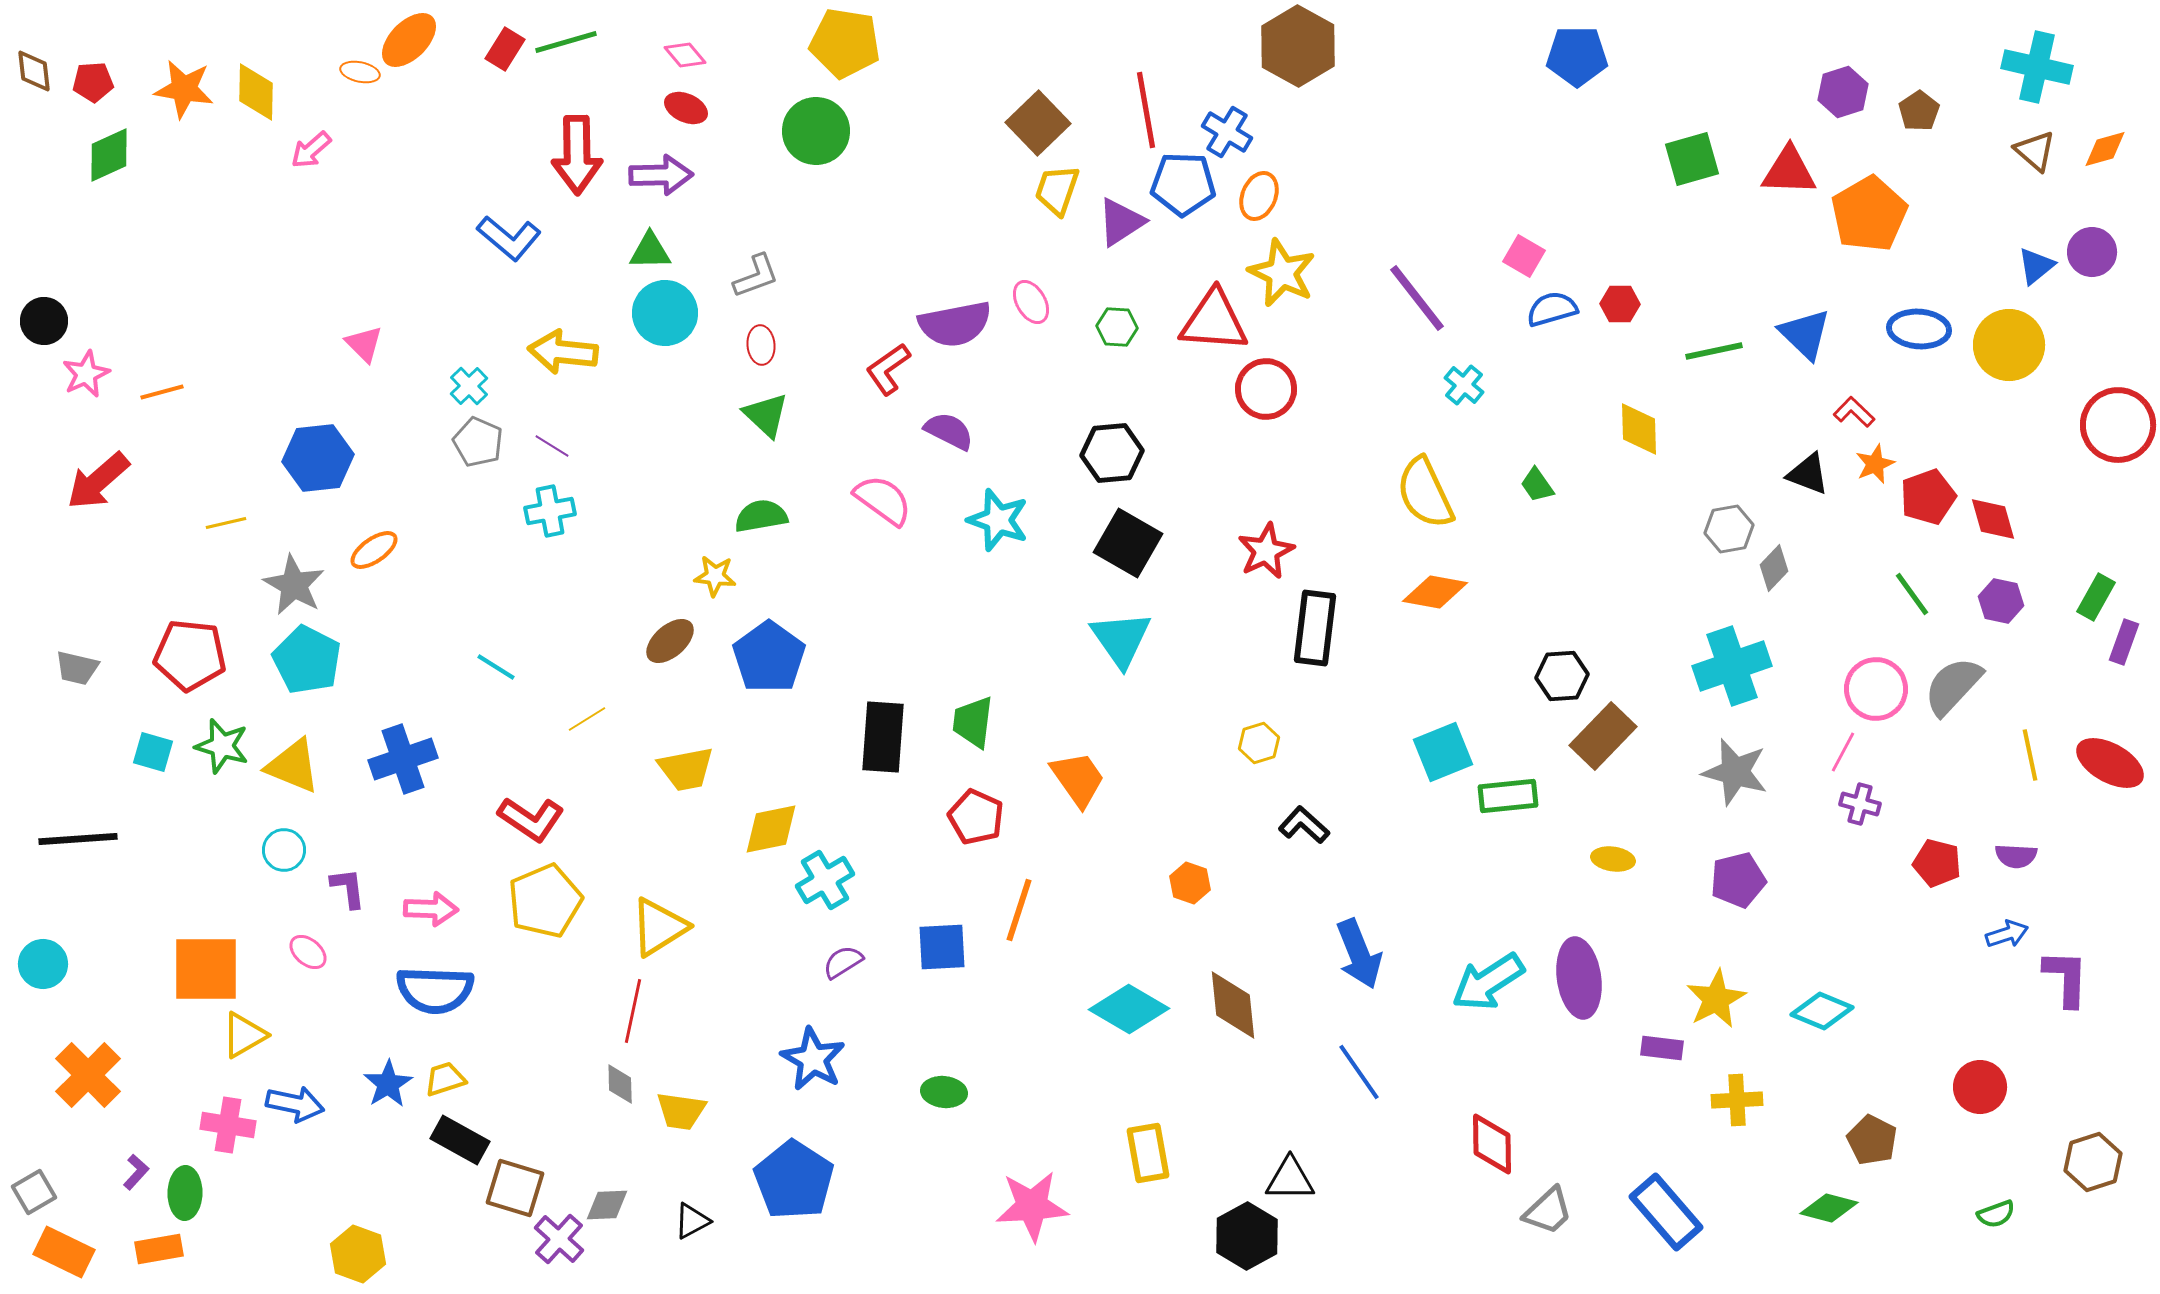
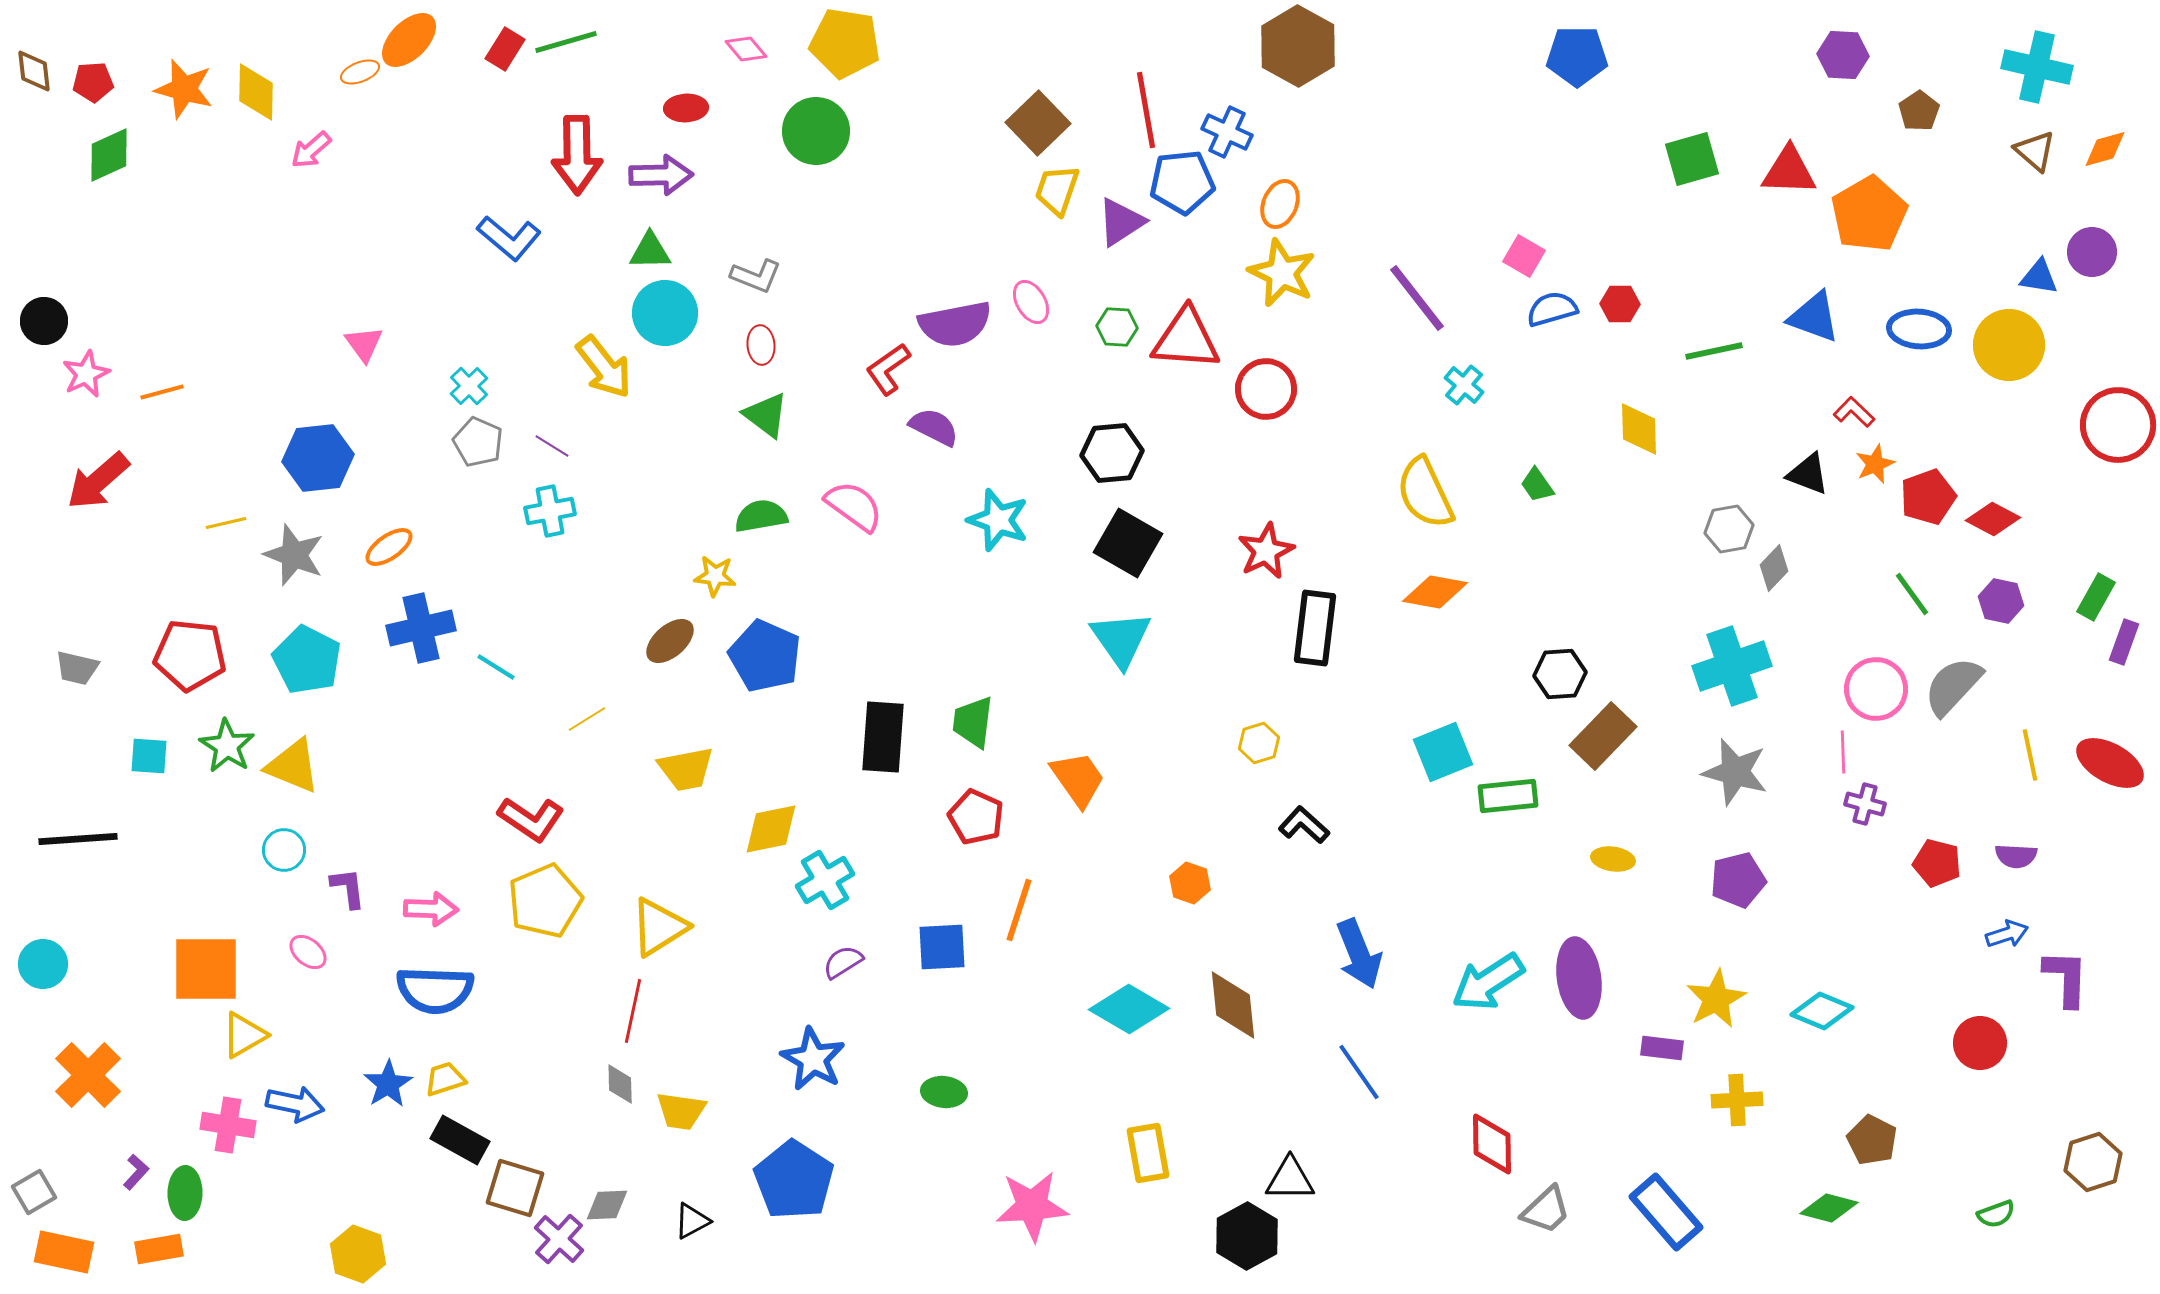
pink diamond at (685, 55): moved 61 px right, 6 px up
orange ellipse at (360, 72): rotated 33 degrees counterclockwise
orange star at (184, 89): rotated 6 degrees clockwise
purple hexagon at (1843, 92): moved 37 px up; rotated 21 degrees clockwise
red ellipse at (686, 108): rotated 27 degrees counterclockwise
blue cross at (1227, 132): rotated 6 degrees counterclockwise
blue pentagon at (1183, 184): moved 1 px left, 2 px up; rotated 8 degrees counterclockwise
orange ellipse at (1259, 196): moved 21 px right, 8 px down
blue triangle at (2036, 266): moved 3 px right, 11 px down; rotated 48 degrees clockwise
gray L-shape at (756, 276): rotated 42 degrees clockwise
red triangle at (1214, 321): moved 28 px left, 18 px down
blue triangle at (1805, 334): moved 9 px right, 17 px up; rotated 24 degrees counterclockwise
pink triangle at (364, 344): rotated 9 degrees clockwise
yellow arrow at (563, 352): moved 41 px right, 15 px down; rotated 134 degrees counterclockwise
green triangle at (766, 415): rotated 6 degrees counterclockwise
purple semicircle at (949, 431): moved 15 px left, 4 px up
pink semicircle at (883, 500): moved 29 px left, 6 px down
red diamond at (1993, 519): rotated 46 degrees counterclockwise
orange ellipse at (374, 550): moved 15 px right, 3 px up
gray star at (294, 585): moved 30 px up; rotated 8 degrees counterclockwise
blue pentagon at (769, 657): moved 4 px left, 1 px up; rotated 12 degrees counterclockwise
black hexagon at (1562, 676): moved 2 px left, 2 px up
green star at (222, 746): moved 5 px right; rotated 16 degrees clockwise
cyan square at (153, 752): moved 4 px left, 4 px down; rotated 12 degrees counterclockwise
pink line at (1843, 752): rotated 30 degrees counterclockwise
blue cross at (403, 759): moved 18 px right, 131 px up; rotated 6 degrees clockwise
purple cross at (1860, 804): moved 5 px right
red circle at (1980, 1087): moved 44 px up
gray trapezoid at (1548, 1211): moved 2 px left, 1 px up
orange rectangle at (64, 1252): rotated 14 degrees counterclockwise
